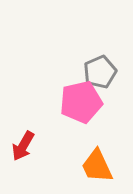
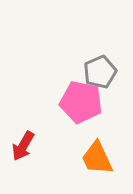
pink pentagon: rotated 24 degrees clockwise
orange trapezoid: moved 8 px up
